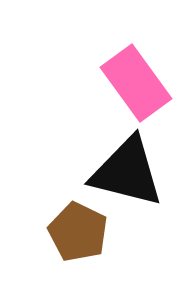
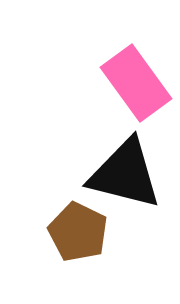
black triangle: moved 2 px left, 2 px down
